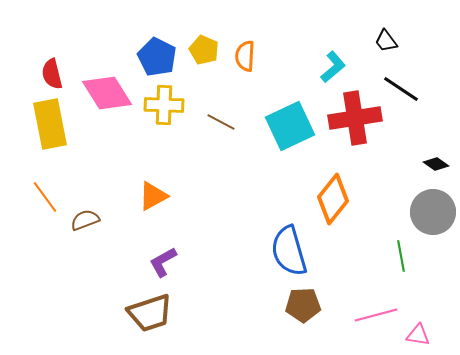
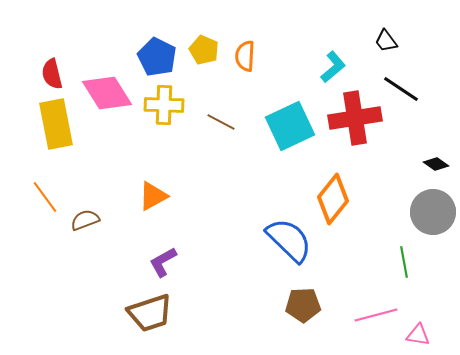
yellow rectangle: moved 6 px right
blue semicircle: moved 11 px up; rotated 150 degrees clockwise
green line: moved 3 px right, 6 px down
